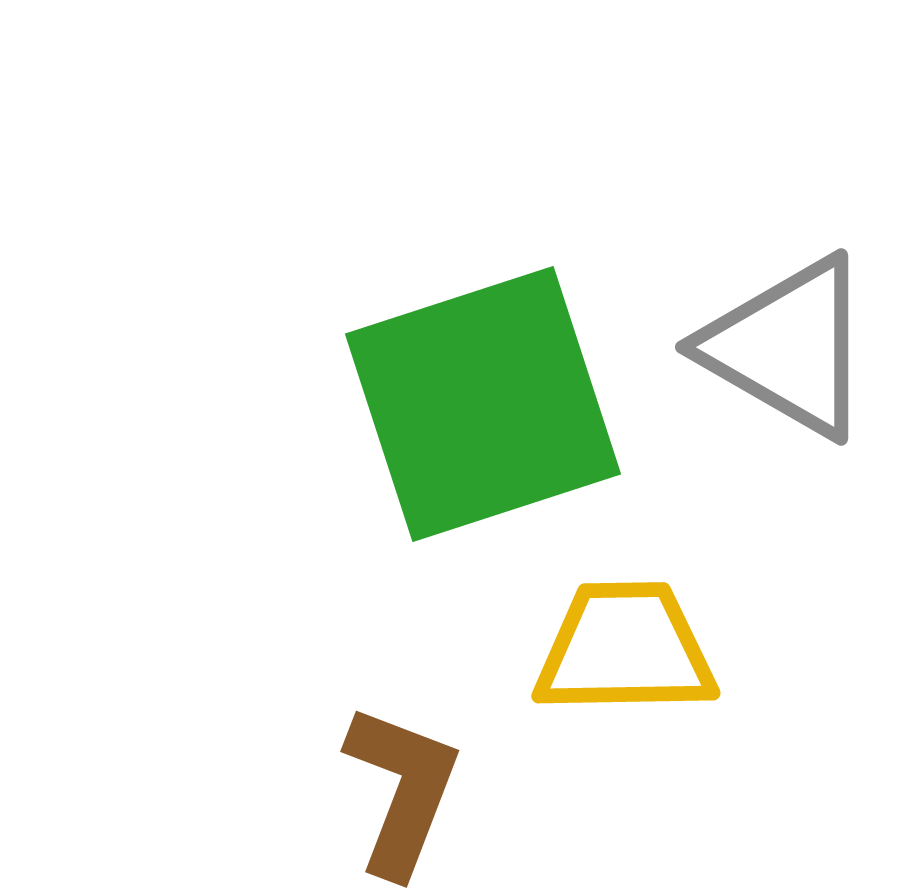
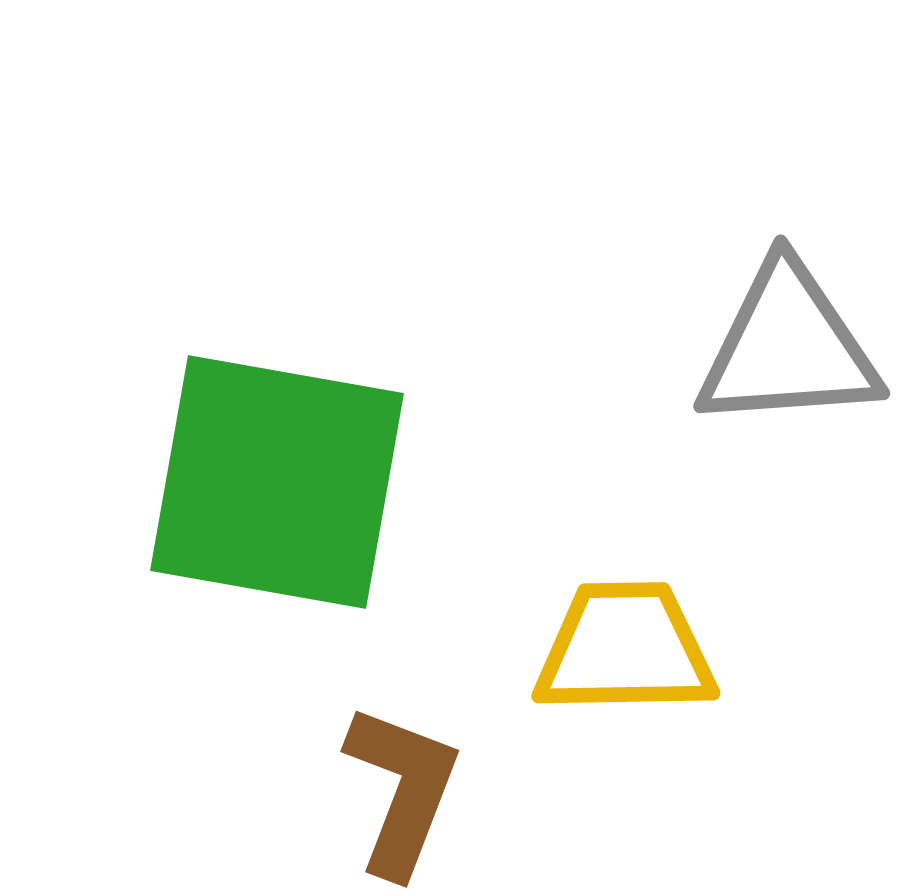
gray triangle: rotated 34 degrees counterclockwise
green square: moved 206 px left, 78 px down; rotated 28 degrees clockwise
